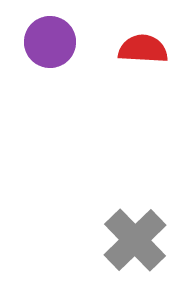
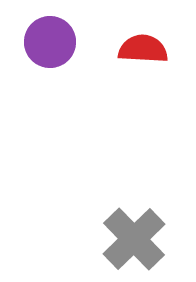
gray cross: moved 1 px left, 1 px up
